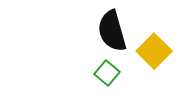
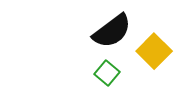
black semicircle: rotated 111 degrees counterclockwise
